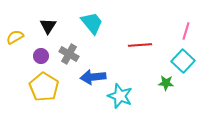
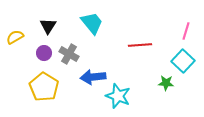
purple circle: moved 3 px right, 3 px up
cyan star: moved 2 px left
